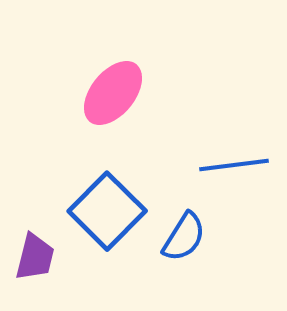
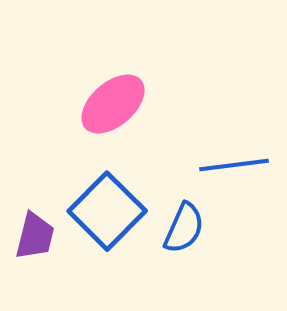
pink ellipse: moved 11 px down; rotated 10 degrees clockwise
blue semicircle: moved 9 px up; rotated 8 degrees counterclockwise
purple trapezoid: moved 21 px up
